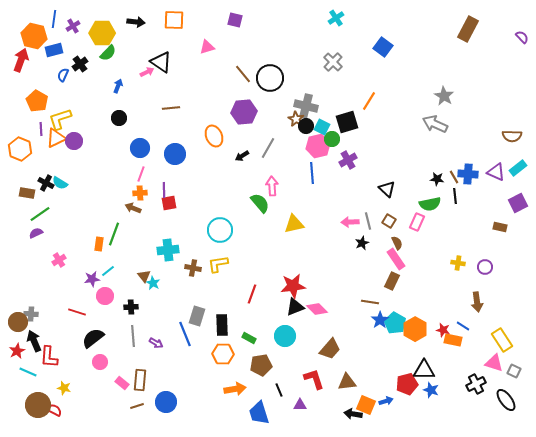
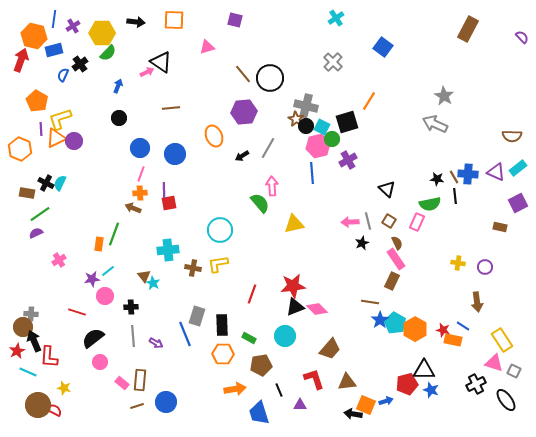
cyan semicircle at (60, 183): rotated 84 degrees clockwise
brown circle at (18, 322): moved 5 px right, 5 px down
